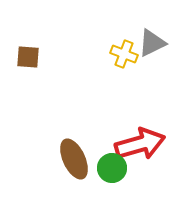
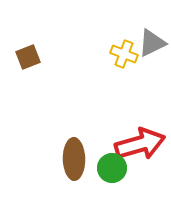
brown square: rotated 25 degrees counterclockwise
brown ellipse: rotated 24 degrees clockwise
